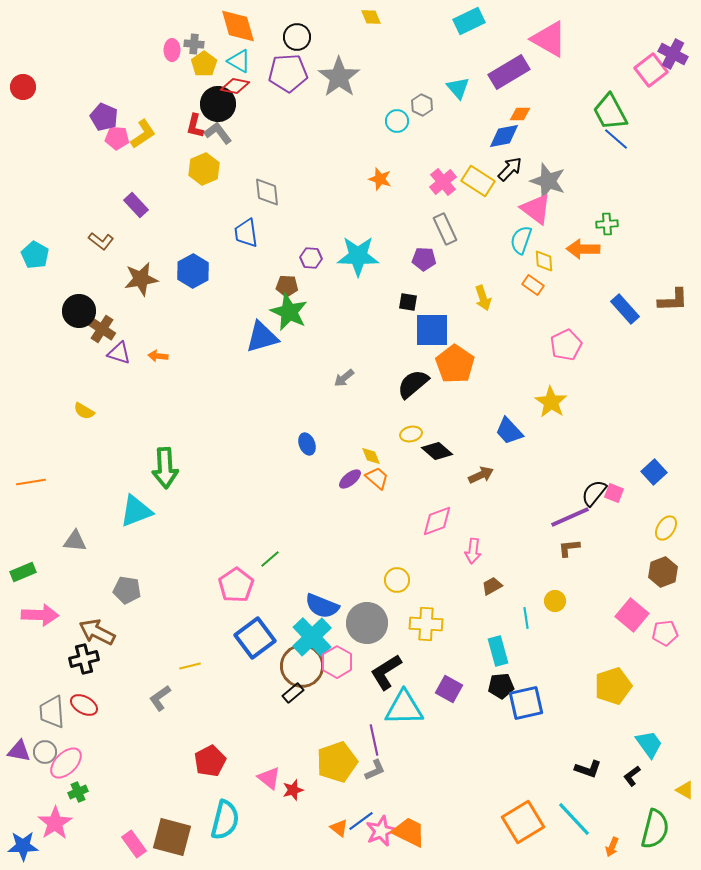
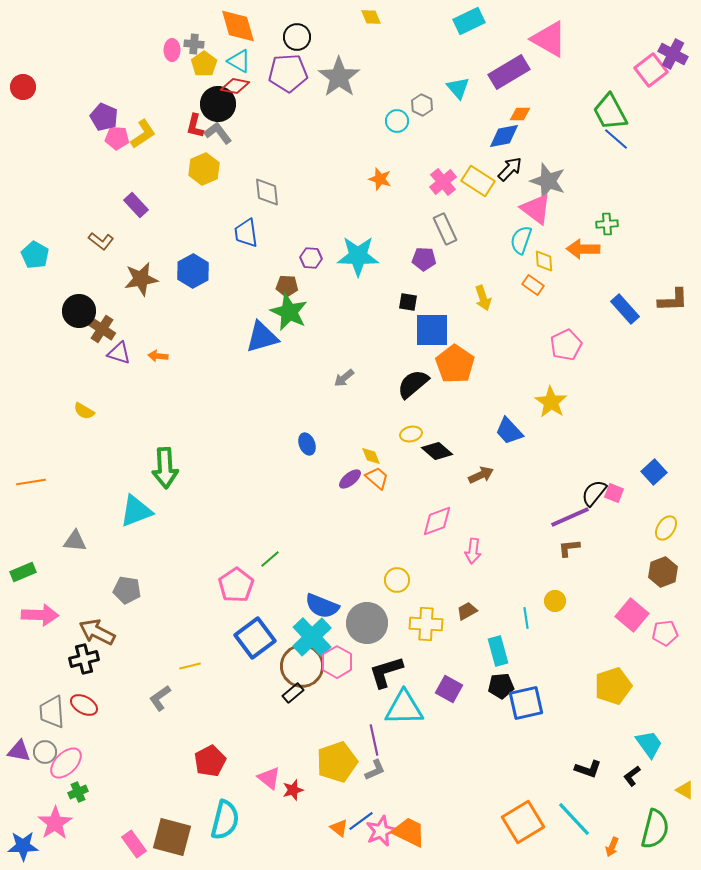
brown trapezoid at (492, 586): moved 25 px left, 25 px down
black L-shape at (386, 672): rotated 15 degrees clockwise
